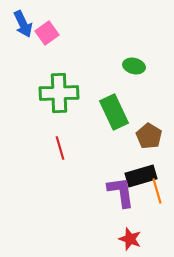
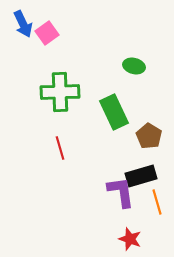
green cross: moved 1 px right, 1 px up
orange line: moved 11 px down
